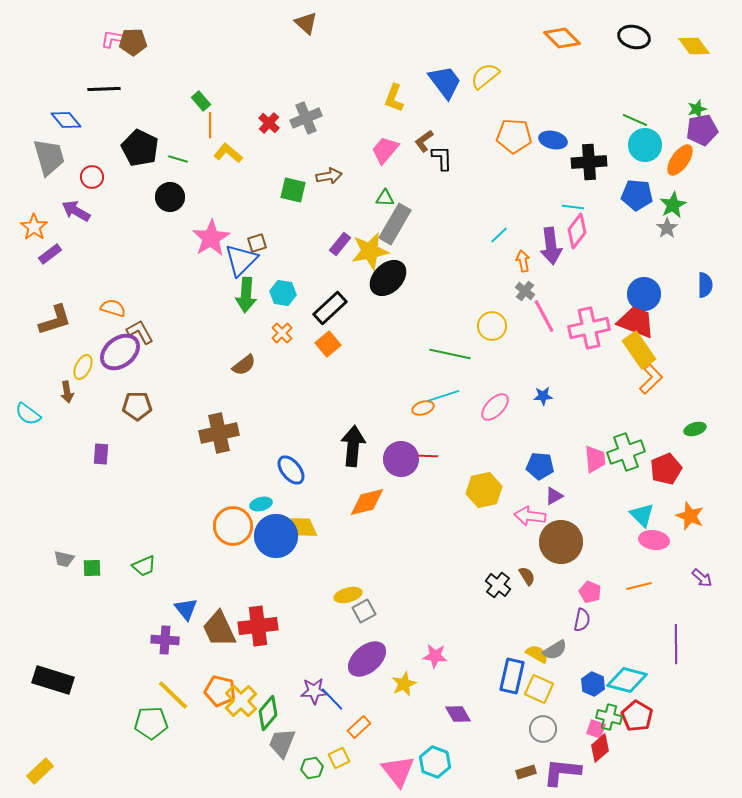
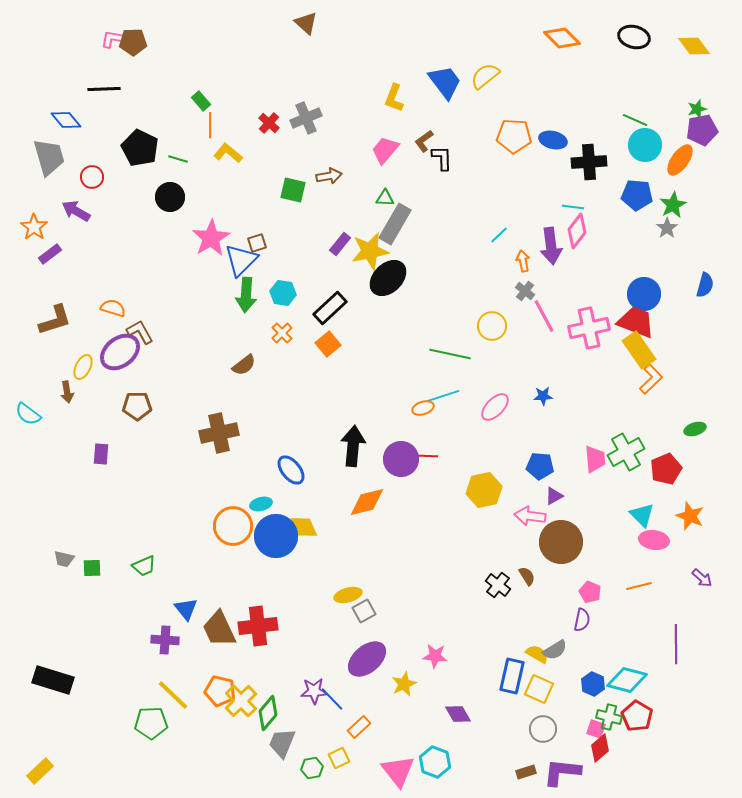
blue semicircle at (705, 285): rotated 15 degrees clockwise
green cross at (626, 452): rotated 9 degrees counterclockwise
